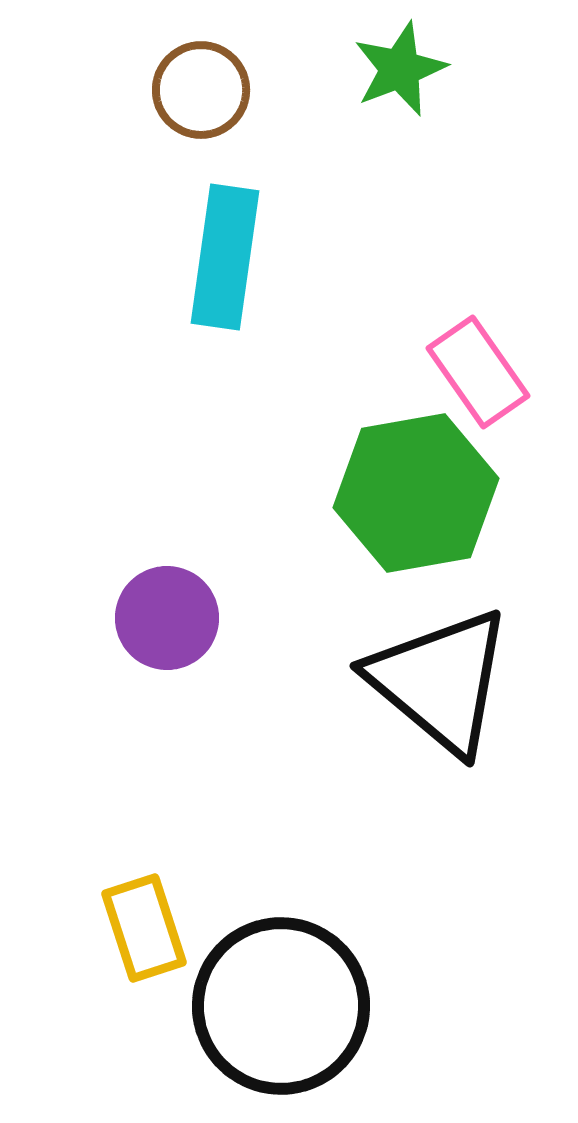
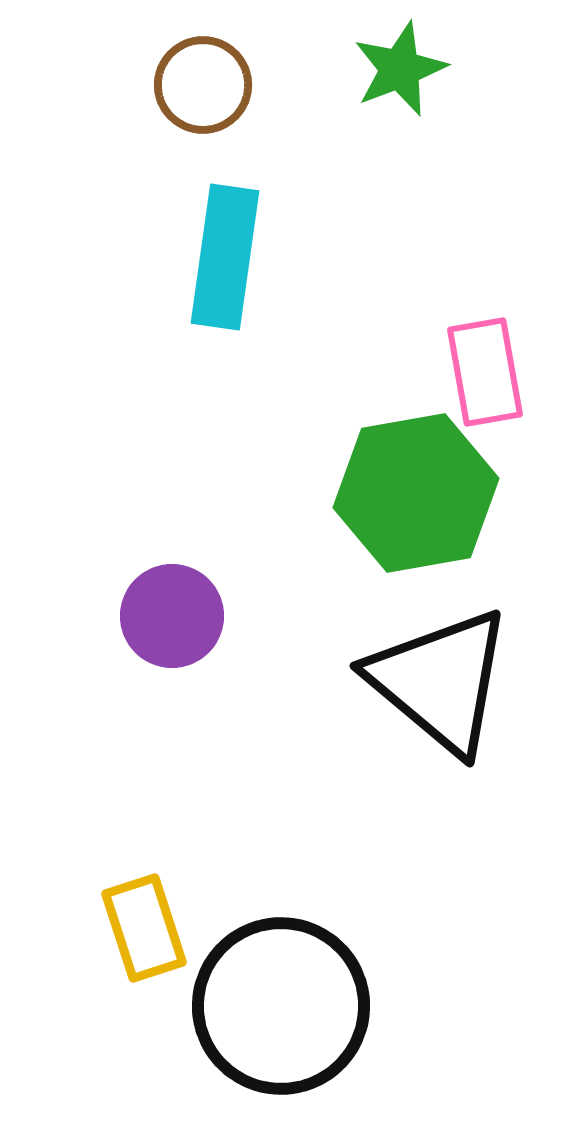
brown circle: moved 2 px right, 5 px up
pink rectangle: moved 7 px right; rotated 25 degrees clockwise
purple circle: moved 5 px right, 2 px up
